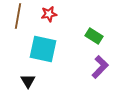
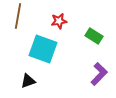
red star: moved 10 px right, 7 px down
cyan square: rotated 8 degrees clockwise
purple L-shape: moved 1 px left, 7 px down
black triangle: rotated 42 degrees clockwise
